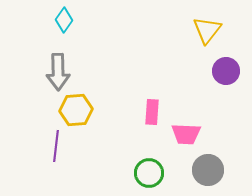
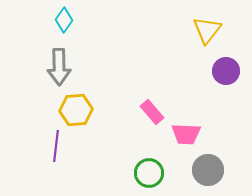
gray arrow: moved 1 px right, 5 px up
pink rectangle: rotated 45 degrees counterclockwise
